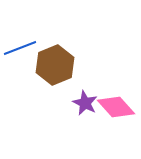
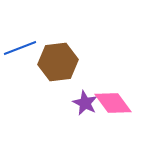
brown hexagon: moved 3 px right, 3 px up; rotated 15 degrees clockwise
pink diamond: moved 3 px left, 4 px up; rotated 6 degrees clockwise
